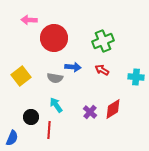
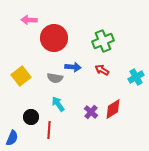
cyan cross: rotated 35 degrees counterclockwise
cyan arrow: moved 2 px right, 1 px up
purple cross: moved 1 px right
